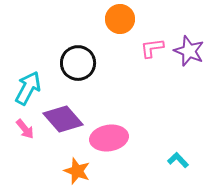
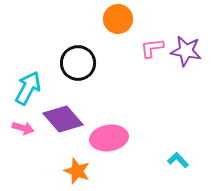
orange circle: moved 2 px left
purple star: moved 3 px left; rotated 12 degrees counterclockwise
pink arrow: moved 2 px left, 1 px up; rotated 35 degrees counterclockwise
